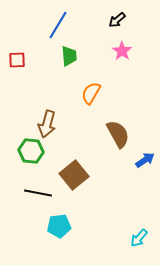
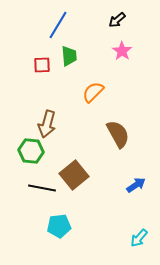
red square: moved 25 px right, 5 px down
orange semicircle: moved 2 px right, 1 px up; rotated 15 degrees clockwise
blue arrow: moved 9 px left, 25 px down
black line: moved 4 px right, 5 px up
